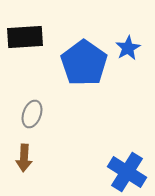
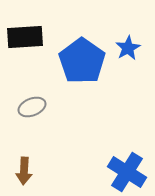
blue pentagon: moved 2 px left, 2 px up
gray ellipse: moved 7 px up; rotated 48 degrees clockwise
brown arrow: moved 13 px down
